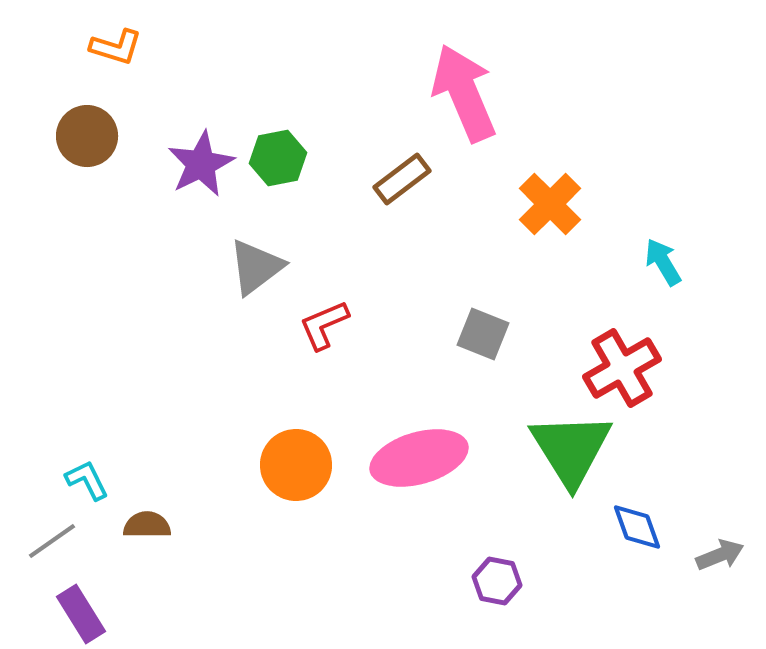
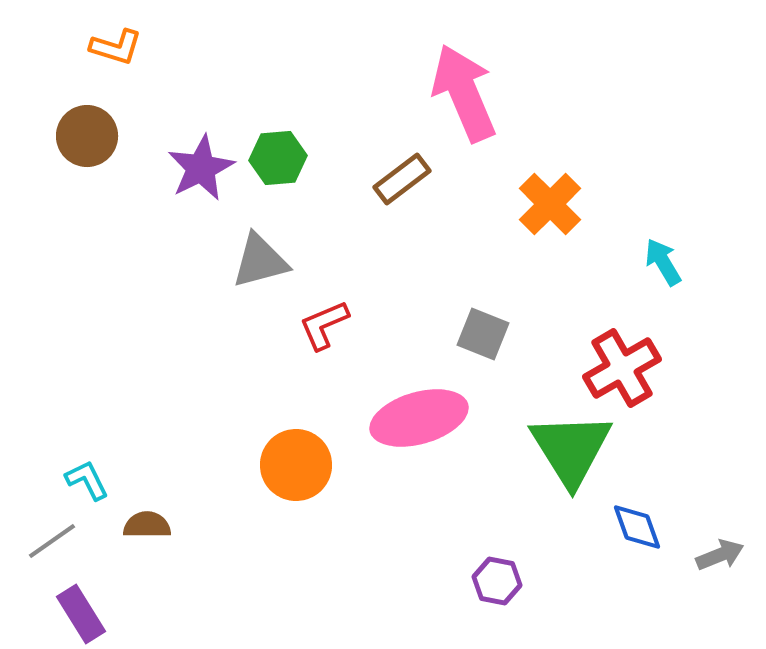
green hexagon: rotated 6 degrees clockwise
purple star: moved 4 px down
gray triangle: moved 4 px right, 6 px up; rotated 22 degrees clockwise
pink ellipse: moved 40 px up
